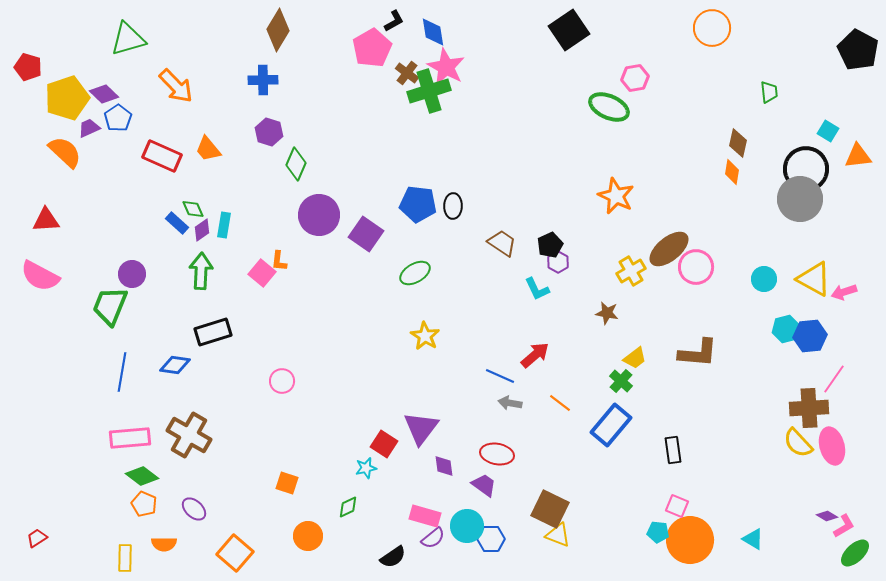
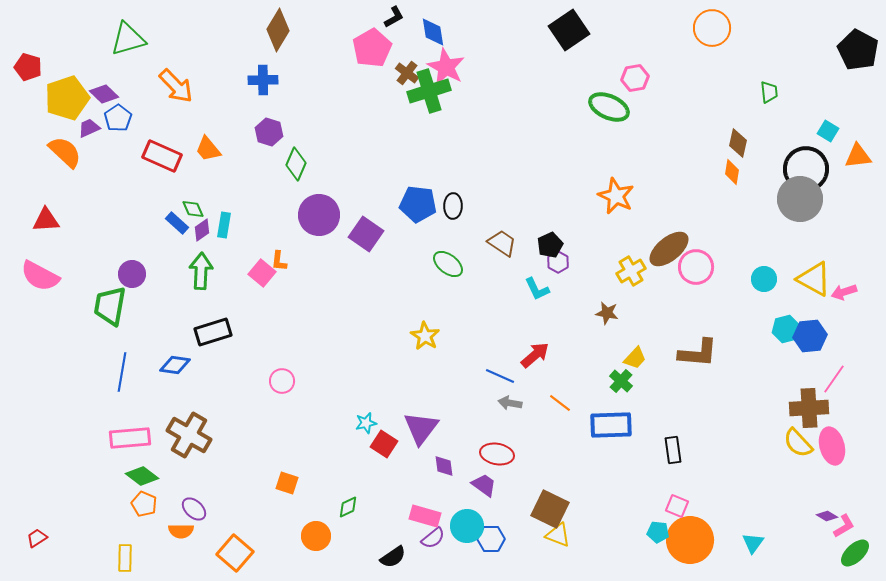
black L-shape at (394, 21): moved 4 px up
green ellipse at (415, 273): moved 33 px right, 9 px up; rotated 68 degrees clockwise
green trapezoid at (110, 306): rotated 12 degrees counterclockwise
yellow trapezoid at (635, 358): rotated 10 degrees counterclockwise
blue rectangle at (611, 425): rotated 48 degrees clockwise
cyan star at (366, 468): moved 45 px up
orange circle at (308, 536): moved 8 px right
cyan triangle at (753, 539): moved 4 px down; rotated 35 degrees clockwise
orange semicircle at (164, 544): moved 17 px right, 13 px up
